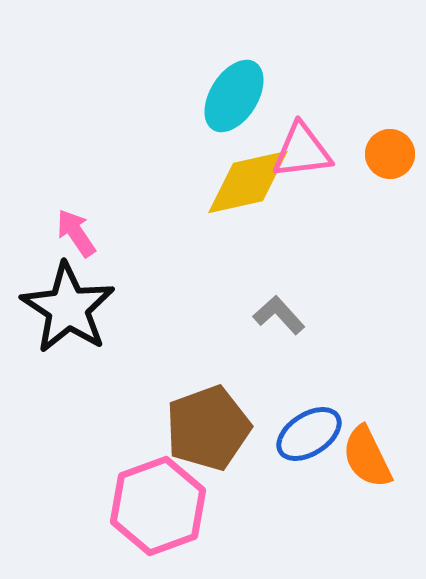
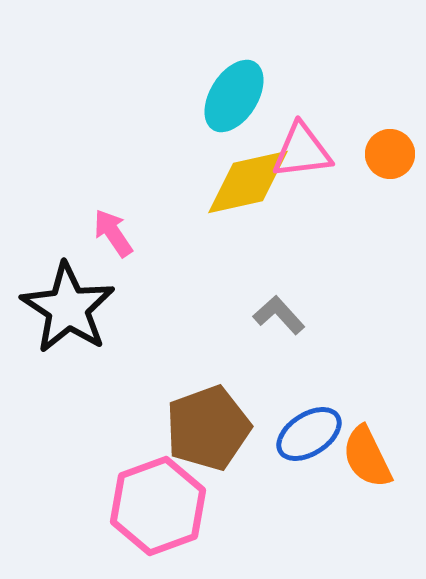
pink arrow: moved 37 px right
